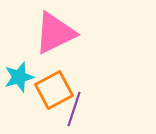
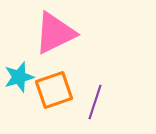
orange square: rotated 9 degrees clockwise
purple line: moved 21 px right, 7 px up
